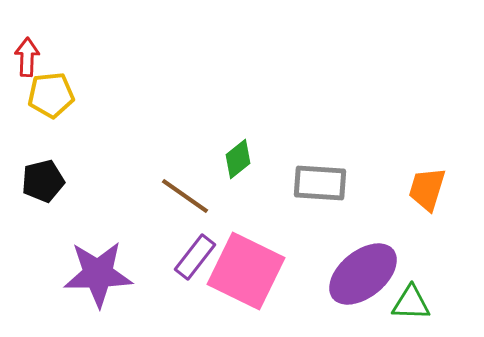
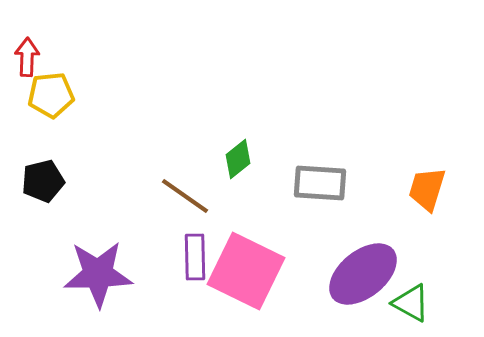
purple rectangle: rotated 39 degrees counterclockwise
green triangle: rotated 27 degrees clockwise
